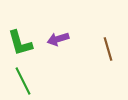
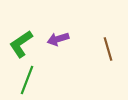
green L-shape: moved 1 px right, 1 px down; rotated 72 degrees clockwise
green line: moved 4 px right, 1 px up; rotated 48 degrees clockwise
